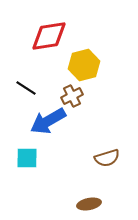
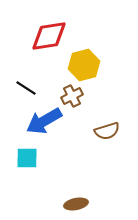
blue arrow: moved 4 px left
brown semicircle: moved 27 px up
brown ellipse: moved 13 px left
